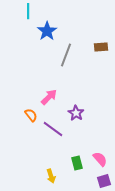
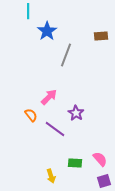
brown rectangle: moved 11 px up
purple line: moved 2 px right
green rectangle: moved 2 px left; rotated 72 degrees counterclockwise
